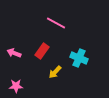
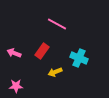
pink line: moved 1 px right, 1 px down
yellow arrow: rotated 24 degrees clockwise
